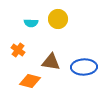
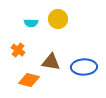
orange diamond: moved 1 px left, 1 px up
